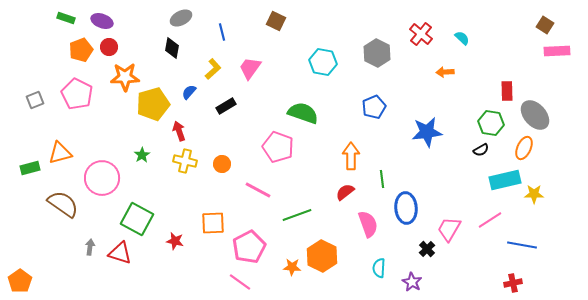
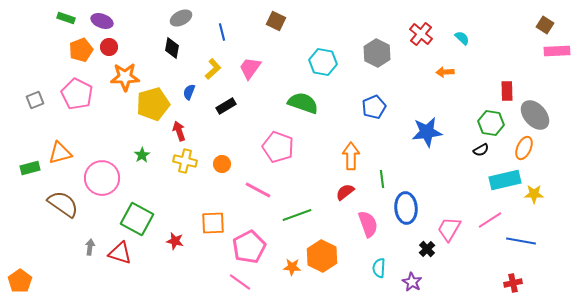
blue semicircle at (189, 92): rotated 21 degrees counterclockwise
green semicircle at (303, 113): moved 10 px up
blue line at (522, 245): moved 1 px left, 4 px up
